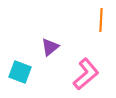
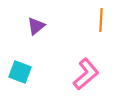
purple triangle: moved 14 px left, 21 px up
